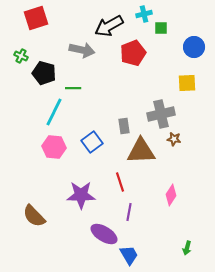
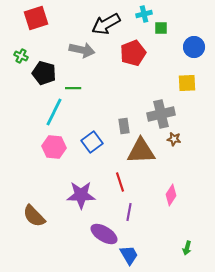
black arrow: moved 3 px left, 2 px up
